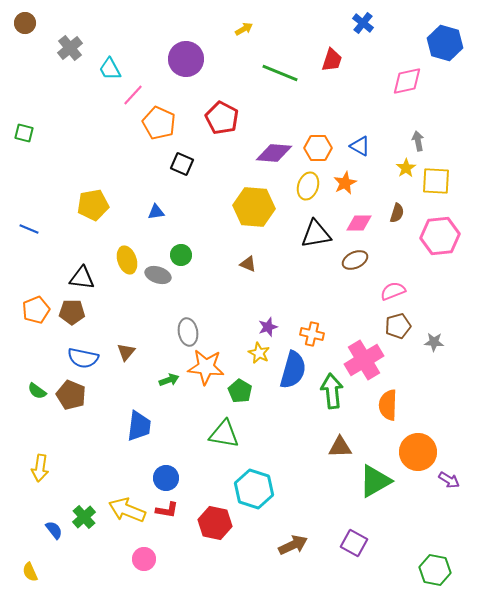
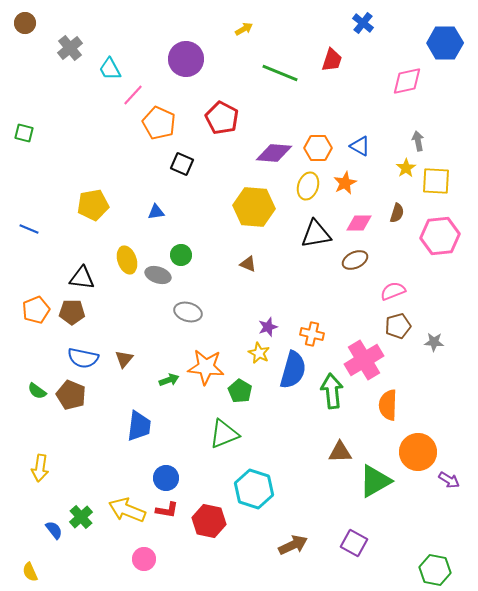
blue hexagon at (445, 43): rotated 16 degrees counterclockwise
gray ellipse at (188, 332): moved 20 px up; rotated 64 degrees counterclockwise
brown triangle at (126, 352): moved 2 px left, 7 px down
green triangle at (224, 434): rotated 32 degrees counterclockwise
brown triangle at (340, 447): moved 5 px down
green cross at (84, 517): moved 3 px left
red hexagon at (215, 523): moved 6 px left, 2 px up
